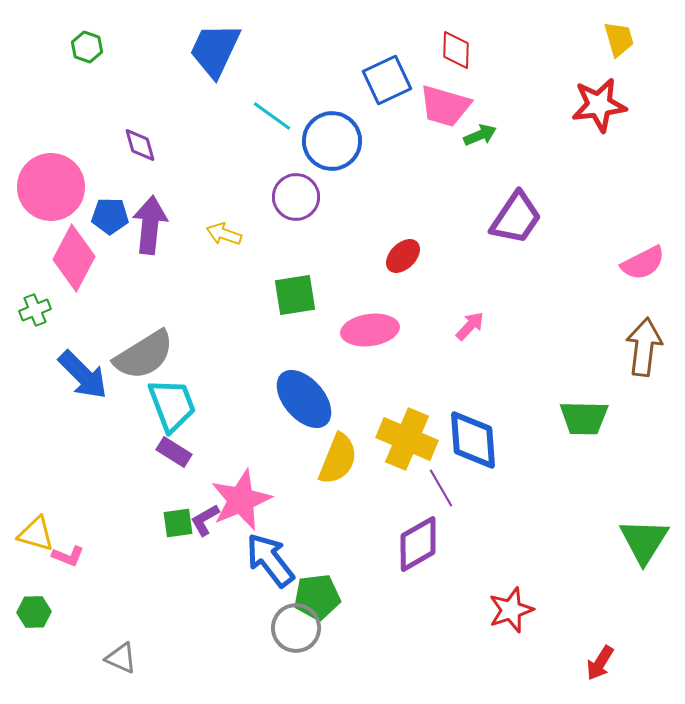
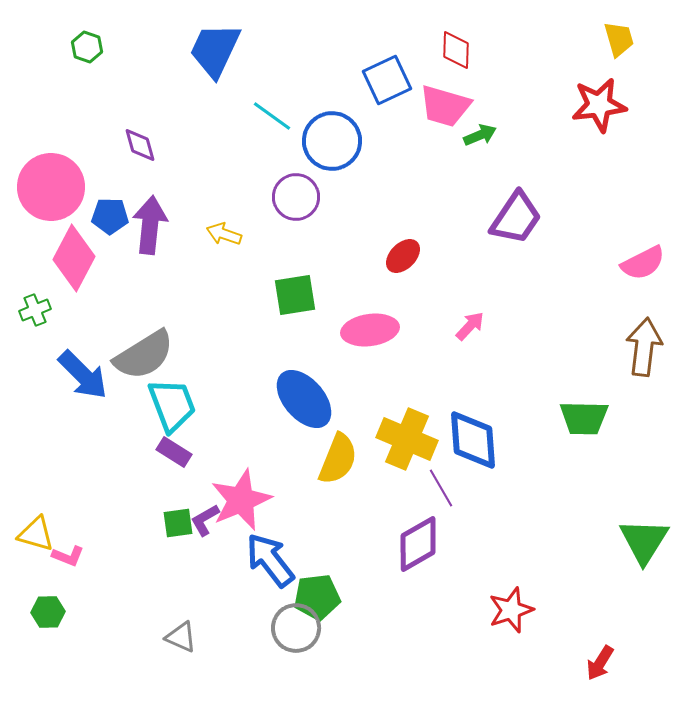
green hexagon at (34, 612): moved 14 px right
gray triangle at (121, 658): moved 60 px right, 21 px up
